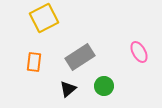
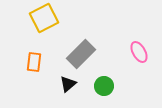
gray rectangle: moved 1 px right, 3 px up; rotated 12 degrees counterclockwise
black triangle: moved 5 px up
